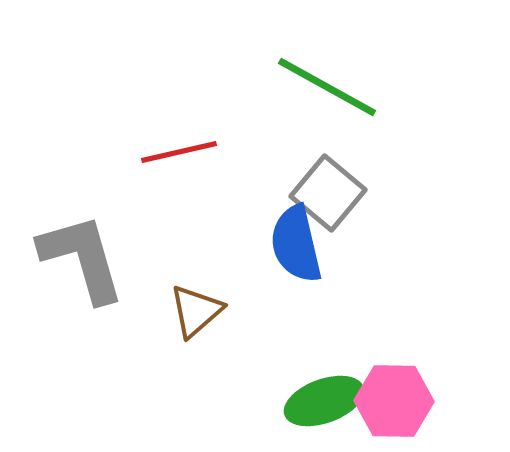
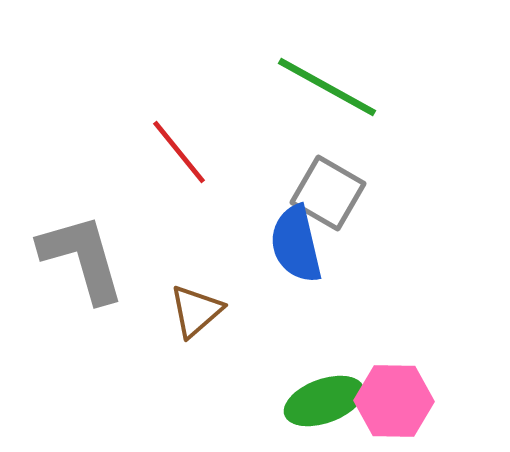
red line: rotated 64 degrees clockwise
gray square: rotated 10 degrees counterclockwise
